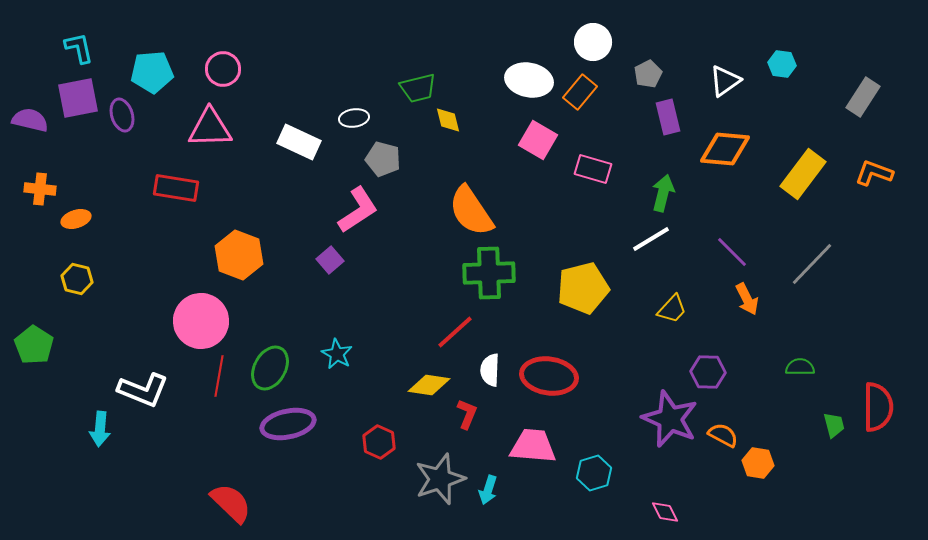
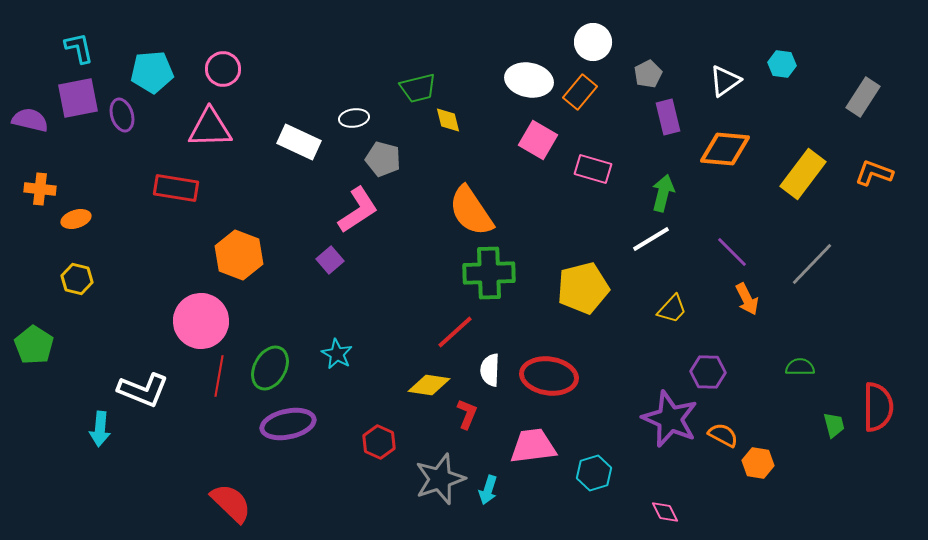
pink trapezoid at (533, 446): rotated 12 degrees counterclockwise
